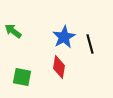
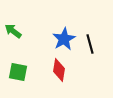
blue star: moved 2 px down
red diamond: moved 3 px down
green square: moved 4 px left, 5 px up
